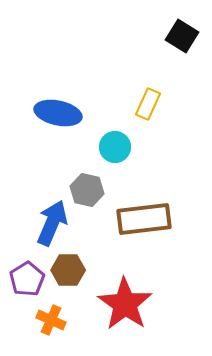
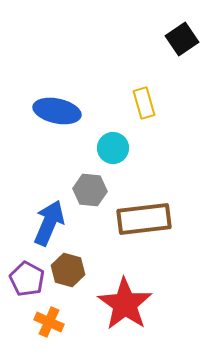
black square: moved 3 px down; rotated 24 degrees clockwise
yellow rectangle: moved 4 px left, 1 px up; rotated 40 degrees counterclockwise
blue ellipse: moved 1 px left, 2 px up
cyan circle: moved 2 px left, 1 px down
gray hexagon: moved 3 px right; rotated 8 degrees counterclockwise
blue arrow: moved 3 px left
brown hexagon: rotated 16 degrees clockwise
purple pentagon: rotated 12 degrees counterclockwise
orange cross: moved 2 px left, 2 px down
